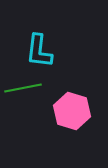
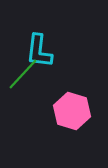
green line: moved 14 px up; rotated 36 degrees counterclockwise
